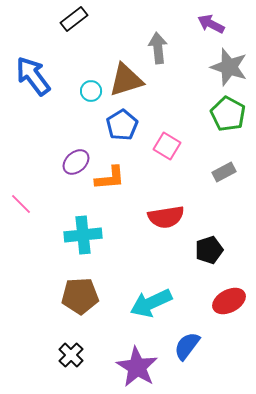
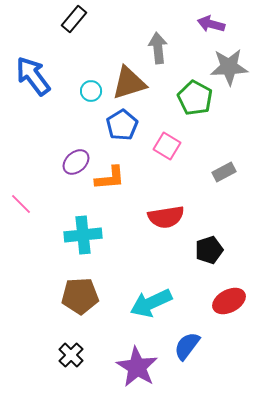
black rectangle: rotated 12 degrees counterclockwise
purple arrow: rotated 12 degrees counterclockwise
gray star: rotated 21 degrees counterclockwise
brown triangle: moved 3 px right, 3 px down
green pentagon: moved 33 px left, 16 px up
